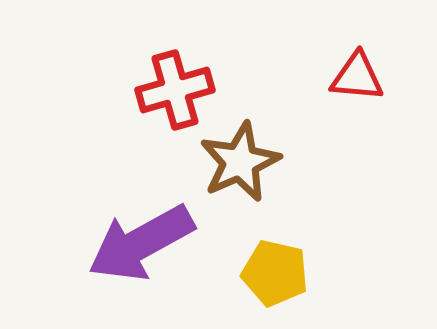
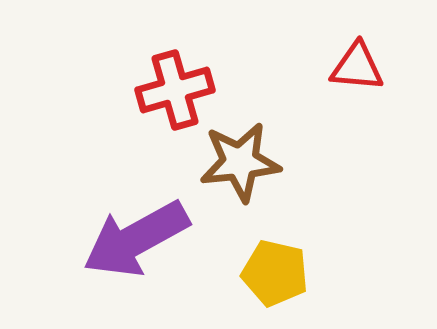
red triangle: moved 10 px up
brown star: rotated 18 degrees clockwise
purple arrow: moved 5 px left, 4 px up
